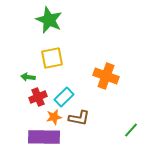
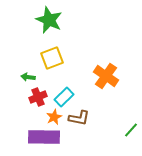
yellow square: rotated 10 degrees counterclockwise
orange cross: rotated 15 degrees clockwise
orange star: rotated 14 degrees counterclockwise
